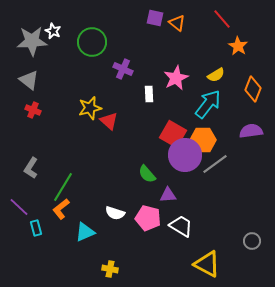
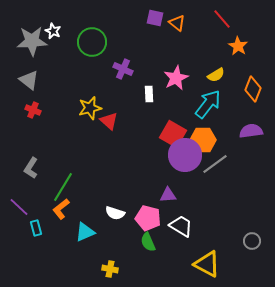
green semicircle: moved 1 px right, 68 px down; rotated 18 degrees clockwise
